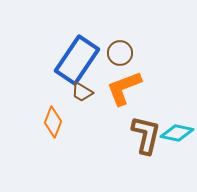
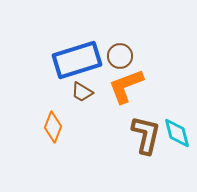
brown circle: moved 3 px down
blue rectangle: rotated 39 degrees clockwise
orange L-shape: moved 2 px right, 2 px up
orange diamond: moved 5 px down
cyan diamond: rotated 64 degrees clockwise
